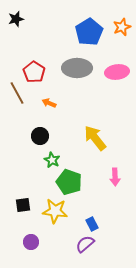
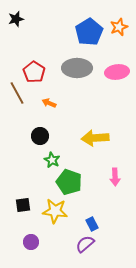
orange star: moved 3 px left
yellow arrow: rotated 56 degrees counterclockwise
